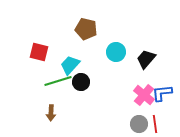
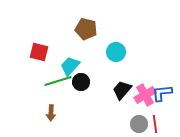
black trapezoid: moved 24 px left, 31 px down
cyan trapezoid: moved 1 px down
pink cross: moved 1 px right; rotated 20 degrees clockwise
